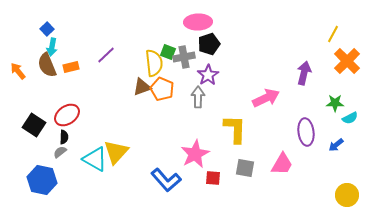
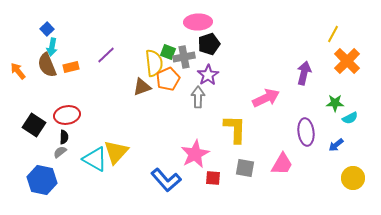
orange pentagon: moved 6 px right, 10 px up; rotated 25 degrees clockwise
red ellipse: rotated 25 degrees clockwise
yellow circle: moved 6 px right, 17 px up
